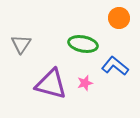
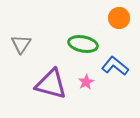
pink star: moved 1 px right, 1 px up; rotated 14 degrees counterclockwise
